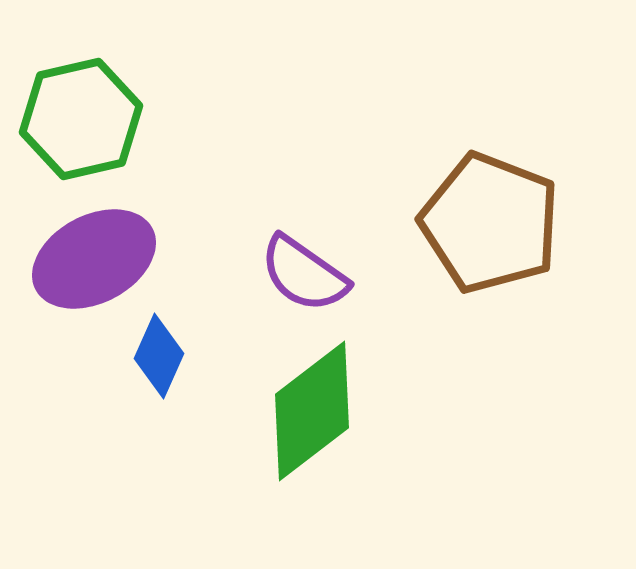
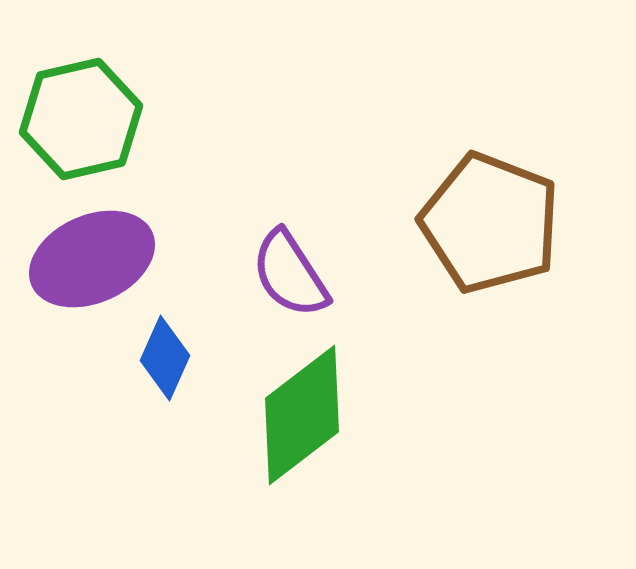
purple ellipse: moved 2 px left; rotated 4 degrees clockwise
purple semicircle: moved 14 px left; rotated 22 degrees clockwise
blue diamond: moved 6 px right, 2 px down
green diamond: moved 10 px left, 4 px down
